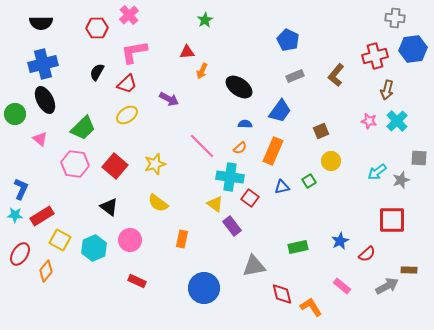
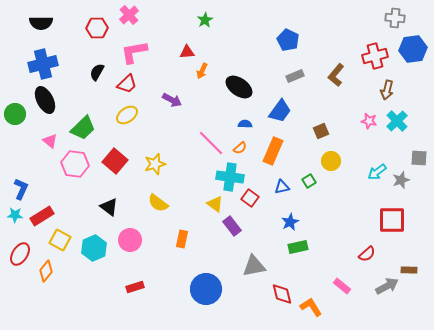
purple arrow at (169, 99): moved 3 px right, 1 px down
pink triangle at (40, 139): moved 10 px right, 2 px down
pink line at (202, 146): moved 9 px right, 3 px up
red square at (115, 166): moved 5 px up
blue star at (340, 241): moved 50 px left, 19 px up
red rectangle at (137, 281): moved 2 px left, 6 px down; rotated 42 degrees counterclockwise
blue circle at (204, 288): moved 2 px right, 1 px down
